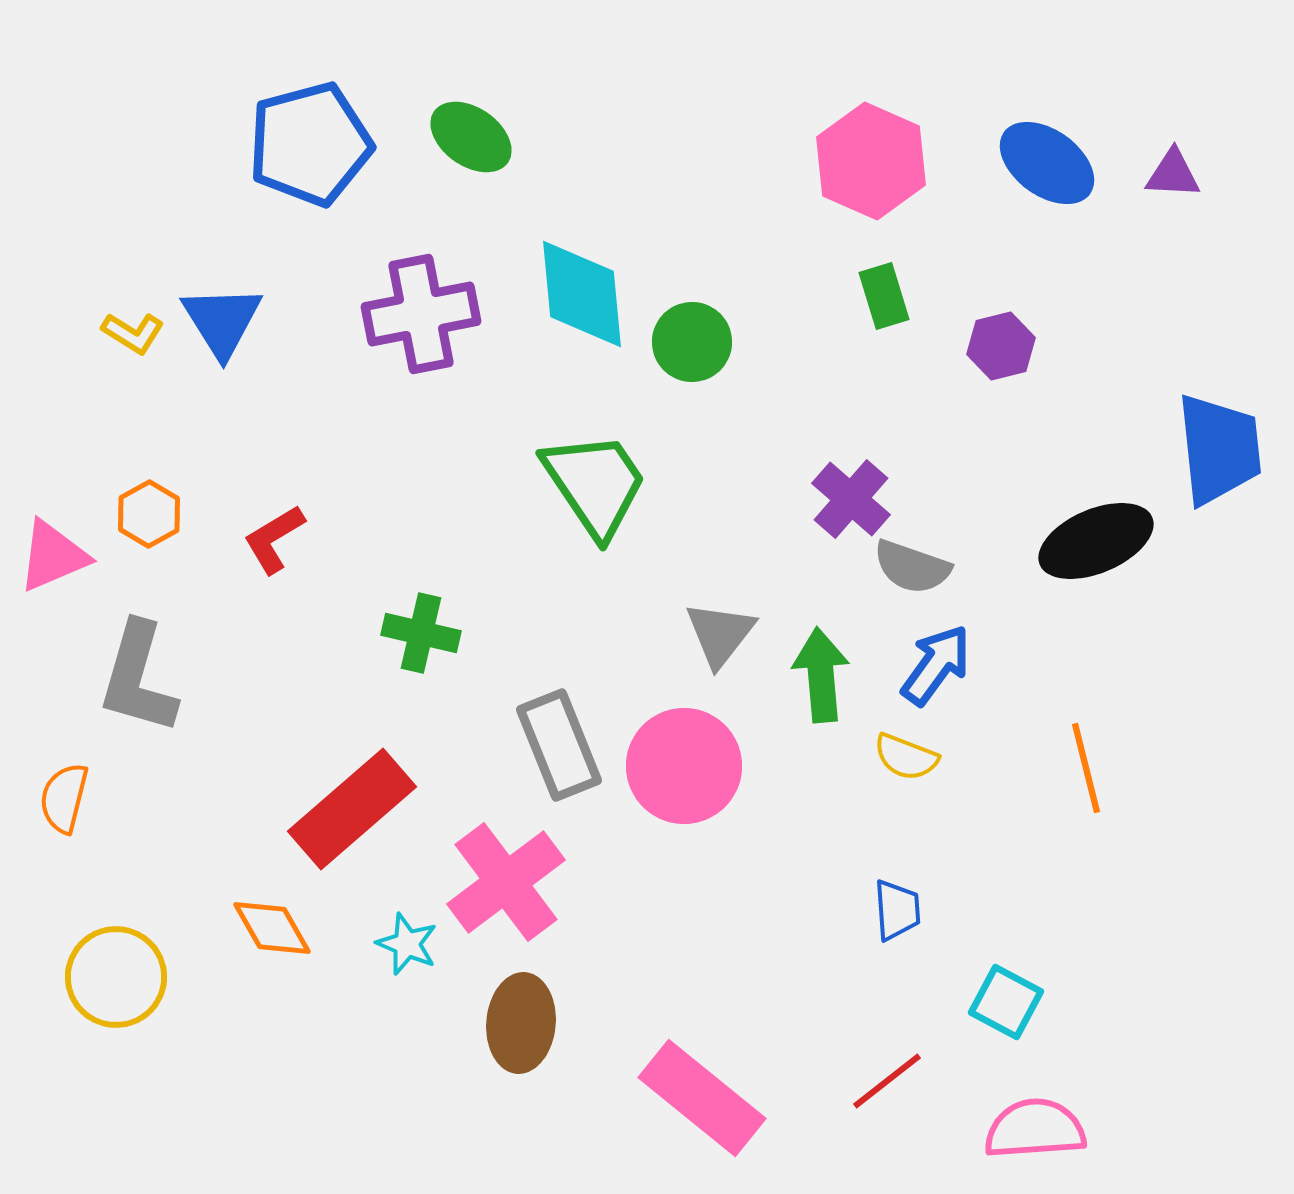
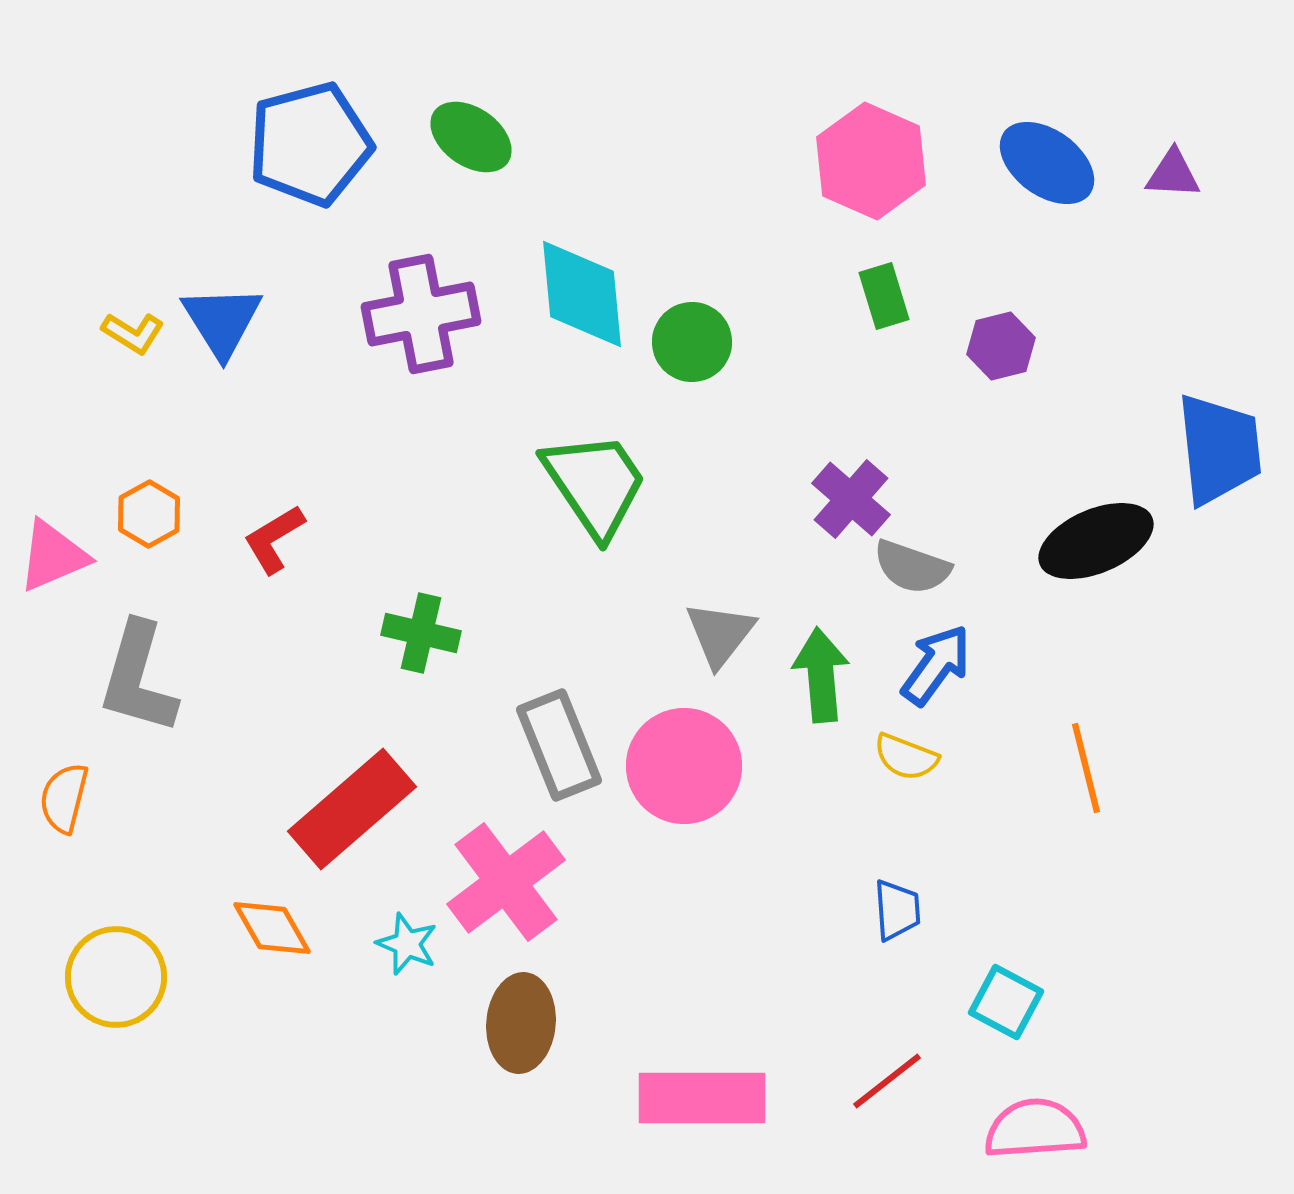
pink rectangle at (702, 1098): rotated 39 degrees counterclockwise
